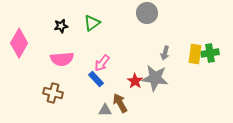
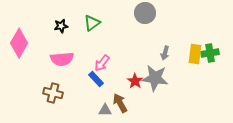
gray circle: moved 2 px left
